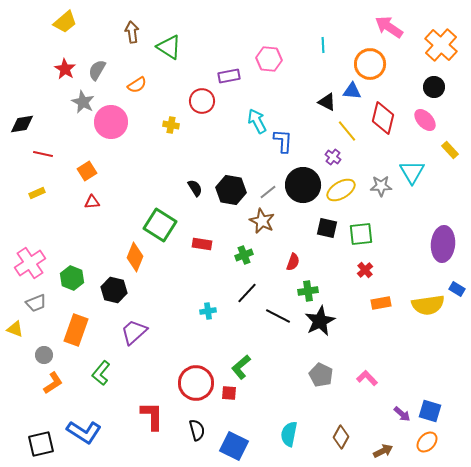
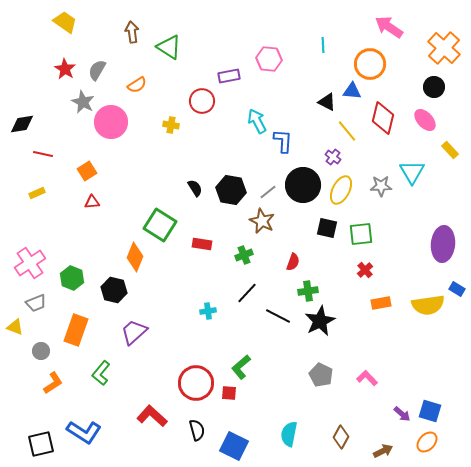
yellow trapezoid at (65, 22): rotated 105 degrees counterclockwise
orange cross at (441, 45): moved 3 px right, 3 px down
yellow ellipse at (341, 190): rotated 32 degrees counterclockwise
yellow triangle at (15, 329): moved 2 px up
gray circle at (44, 355): moved 3 px left, 4 px up
red L-shape at (152, 416): rotated 48 degrees counterclockwise
